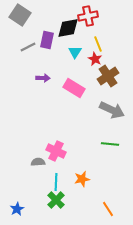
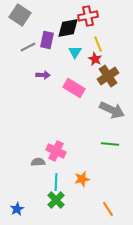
purple arrow: moved 3 px up
